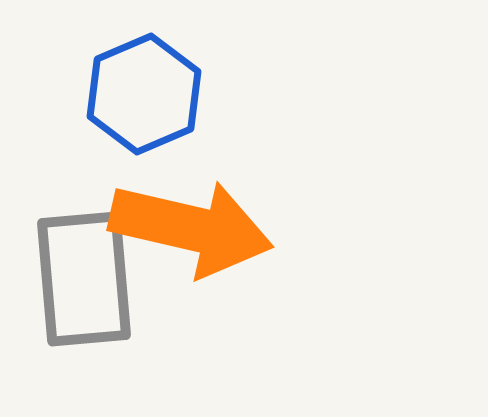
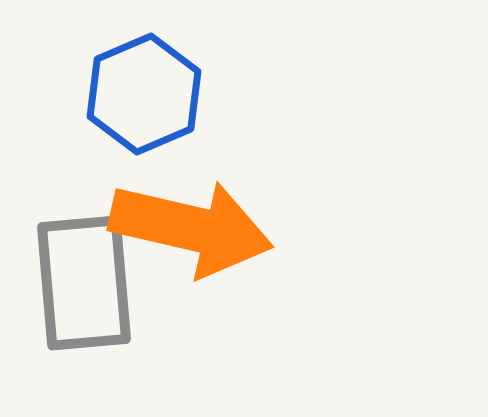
gray rectangle: moved 4 px down
